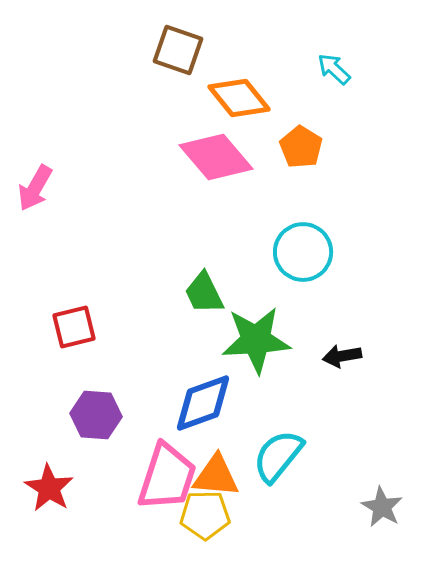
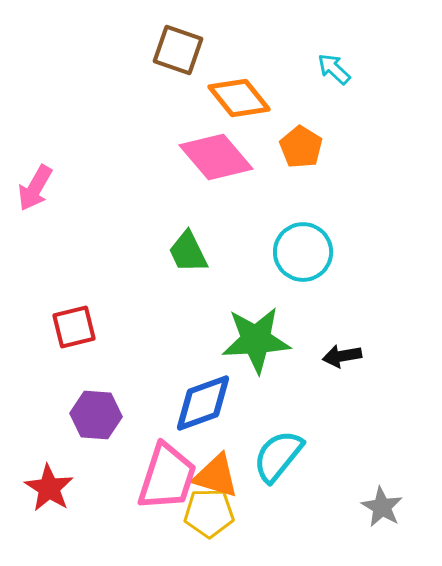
green trapezoid: moved 16 px left, 41 px up
orange triangle: rotated 12 degrees clockwise
yellow pentagon: moved 4 px right, 2 px up
